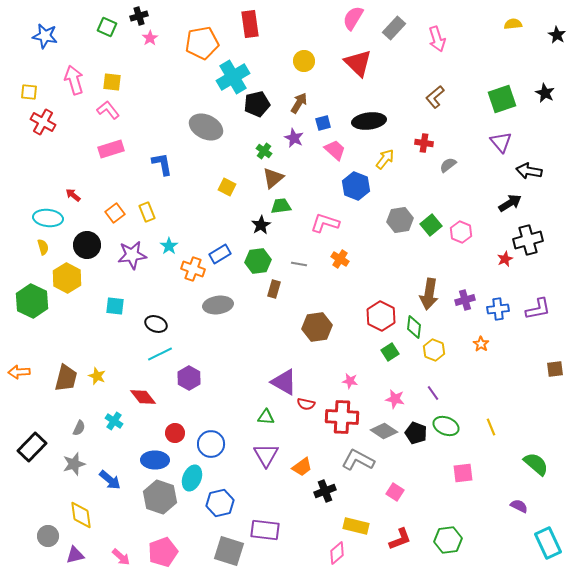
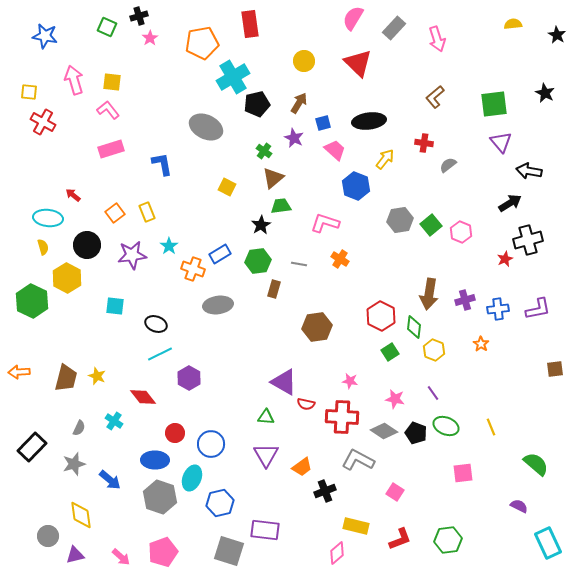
green square at (502, 99): moved 8 px left, 5 px down; rotated 12 degrees clockwise
